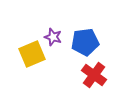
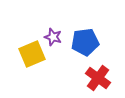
red cross: moved 4 px right, 3 px down
